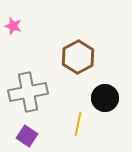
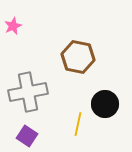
pink star: rotated 30 degrees clockwise
brown hexagon: rotated 20 degrees counterclockwise
black circle: moved 6 px down
